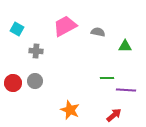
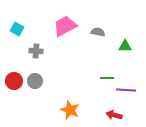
red circle: moved 1 px right, 2 px up
red arrow: rotated 126 degrees counterclockwise
